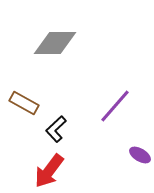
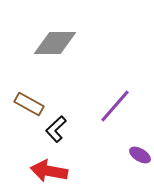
brown rectangle: moved 5 px right, 1 px down
red arrow: rotated 63 degrees clockwise
